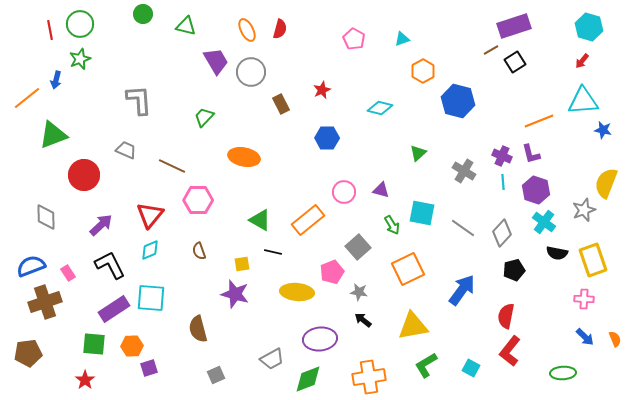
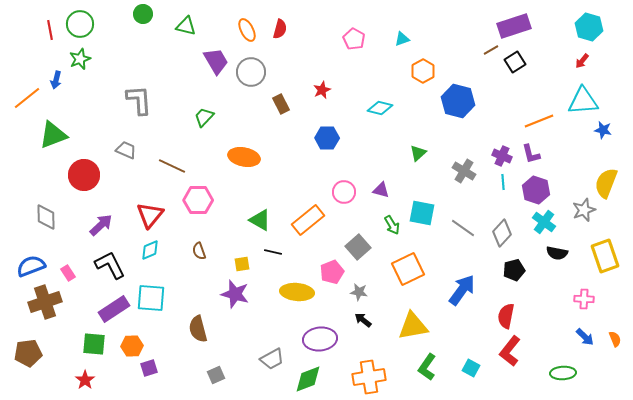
yellow rectangle at (593, 260): moved 12 px right, 4 px up
green L-shape at (426, 365): moved 1 px right, 2 px down; rotated 24 degrees counterclockwise
